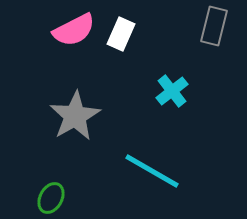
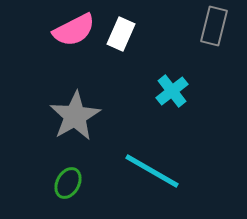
green ellipse: moved 17 px right, 15 px up
